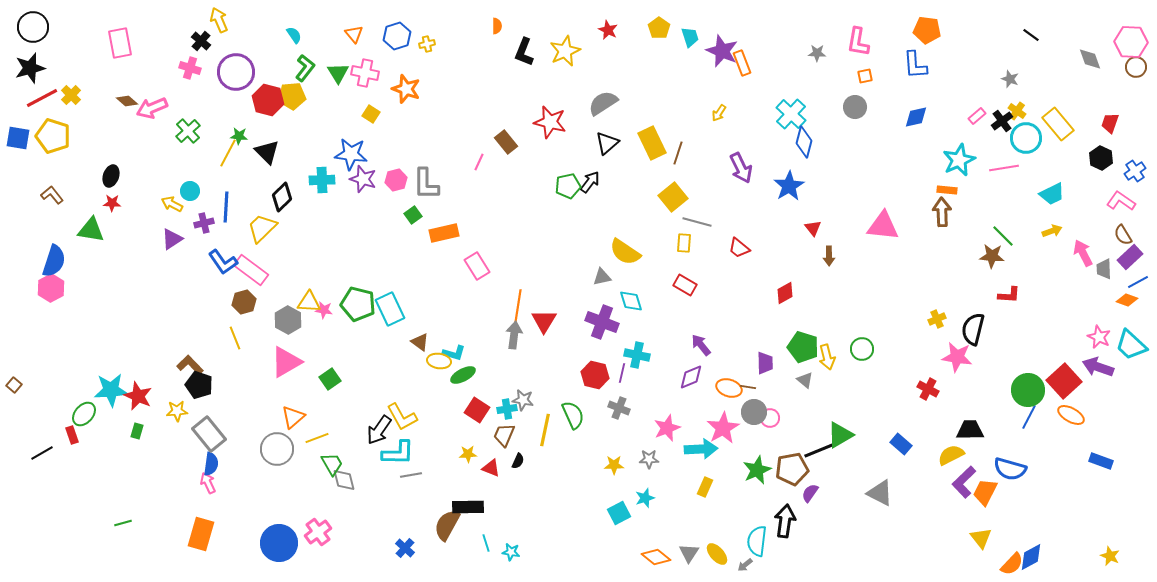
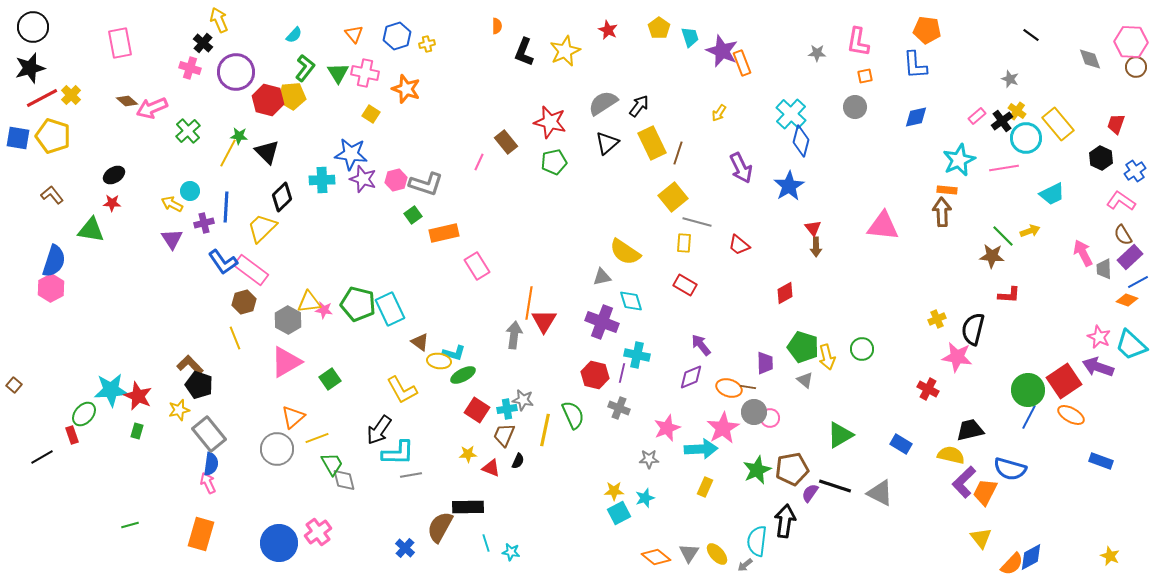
cyan semicircle at (294, 35): rotated 78 degrees clockwise
black cross at (201, 41): moved 2 px right, 2 px down
red trapezoid at (1110, 123): moved 6 px right, 1 px down
blue diamond at (804, 142): moved 3 px left, 1 px up
black ellipse at (111, 176): moved 3 px right, 1 px up; rotated 40 degrees clockwise
black arrow at (590, 182): moved 49 px right, 76 px up
gray L-shape at (426, 184): rotated 72 degrees counterclockwise
green pentagon at (568, 186): moved 14 px left, 24 px up
yellow arrow at (1052, 231): moved 22 px left
purple triangle at (172, 239): rotated 30 degrees counterclockwise
red trapezoid at (739, 248): moved 3 px up
brown arrow at (829, 256): moved 13 px left, 9 px up
yellow triangle at (309, 302): rotated 10 degrees counterclockwise
orange line at (518, 306): moved 11 px right, 3 px up
red square at (1064, 381): rotated 8 degrees clockwise
yellow star at (177, 411): moved 2 px right, 1 px up; rotated 10 degrees counterclockwise
yellow L-shape at (402, 417): moved 27 px up
black trapezoid at (970, 430): rotated 12 degrees counterclockwise
blue rectangle at (901, 444): rotated 10 degrees counterclockwise
black line at (820, 450): moved 15 px right, 36 px down; rotated 40 degrees clockwise
black line at (42, 453): moved 4 px down
yellow semicircle at (951, 455): rotated 40 degrees clockwise
yellow star at (614, 465): moved 26 px down
green line at (123, 523): moved 7 px right, 2 px down
brown semicircle at (447, 525): moved 7 px left, 2 px down
